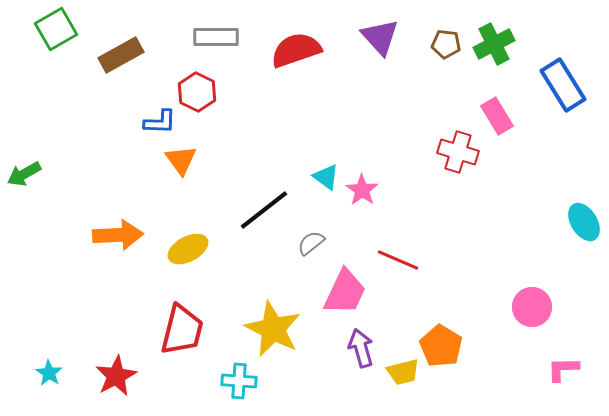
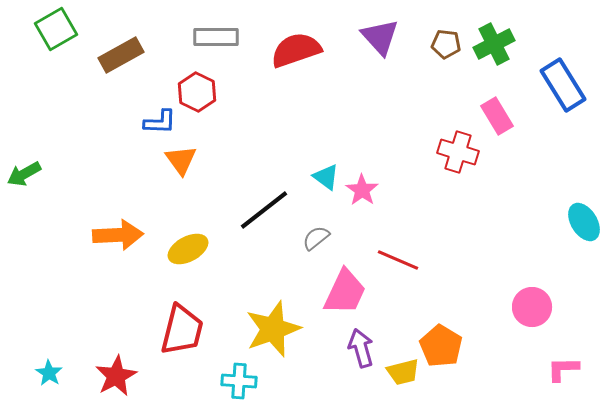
gray semicircle: moved 5 px right, 5 px up
yellow star: rotated 26 degrees clockwise
